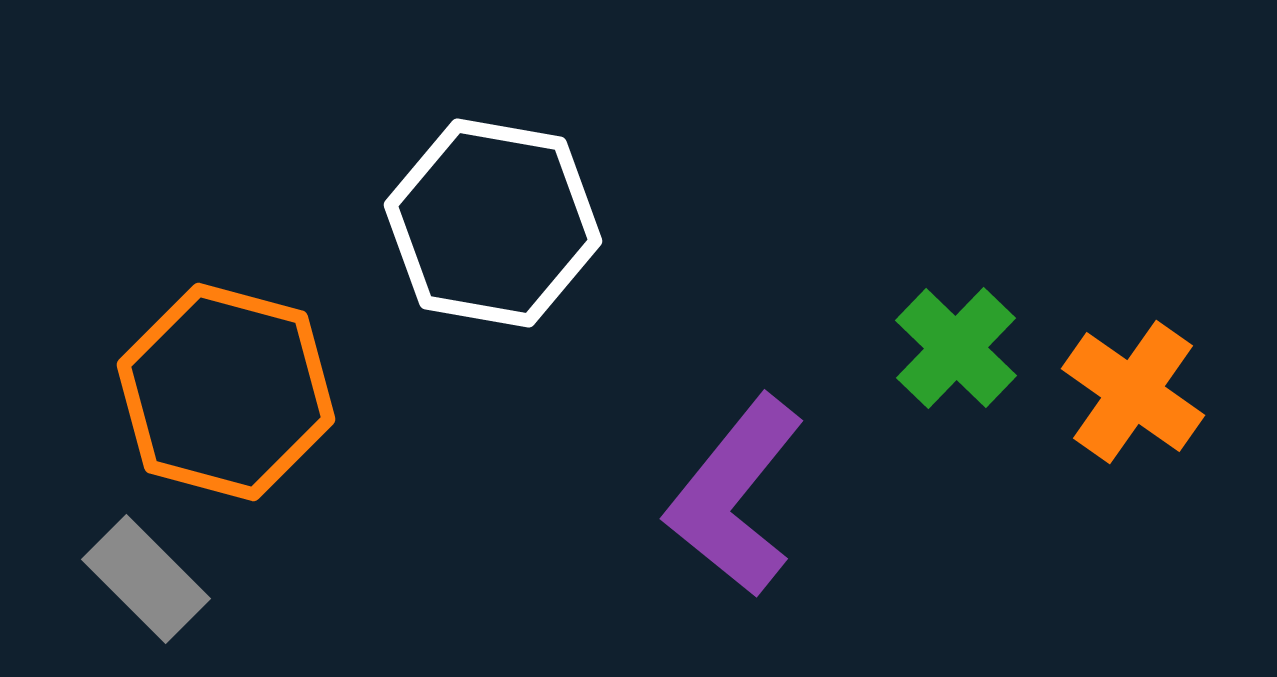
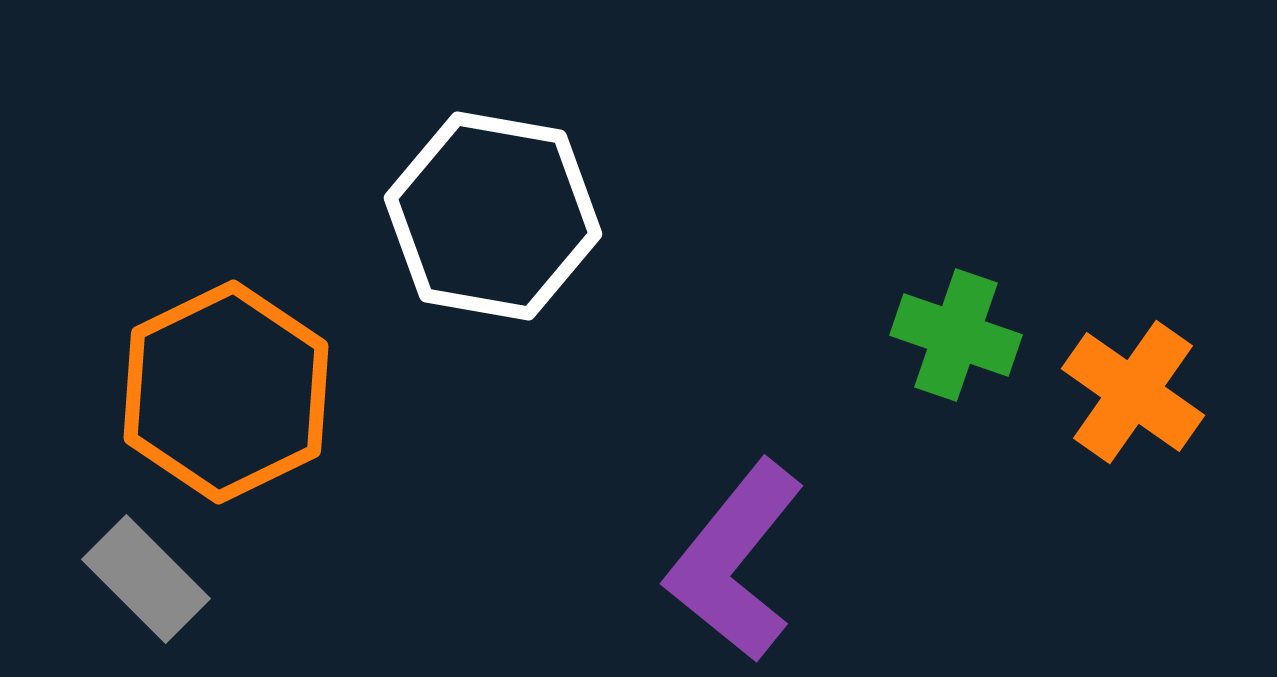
white hexagon: moved 7 px up
green cross: moved 13 px up; rotated 25 degrees counterclockwise
orange hexagon: rotated 19 degrees clockwise
purple L-shape: moved 65 px down
